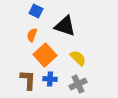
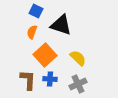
black triangle: moved 4 px left, 1 px up
orange semicircle: moved 3 px up
